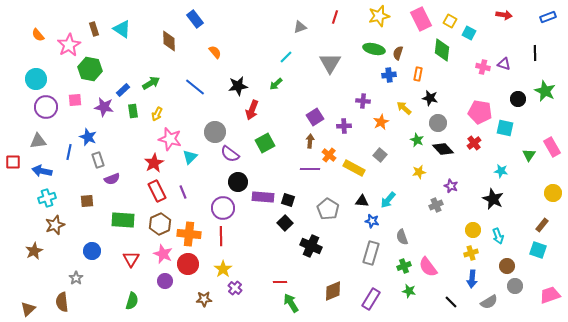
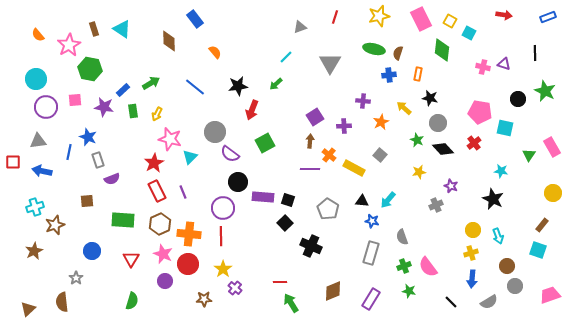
cyan cross at (47, 198): moved 12 px left, 9 px down
